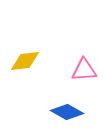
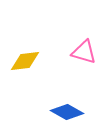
pink triangle: moved 18 px up; rotated 20 degrees clockwise
